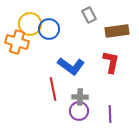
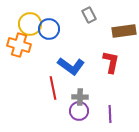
brown rectangle: moved 7 px right
orange cross: moved 2 px right, 3 px down
red line: moved 1 px up
